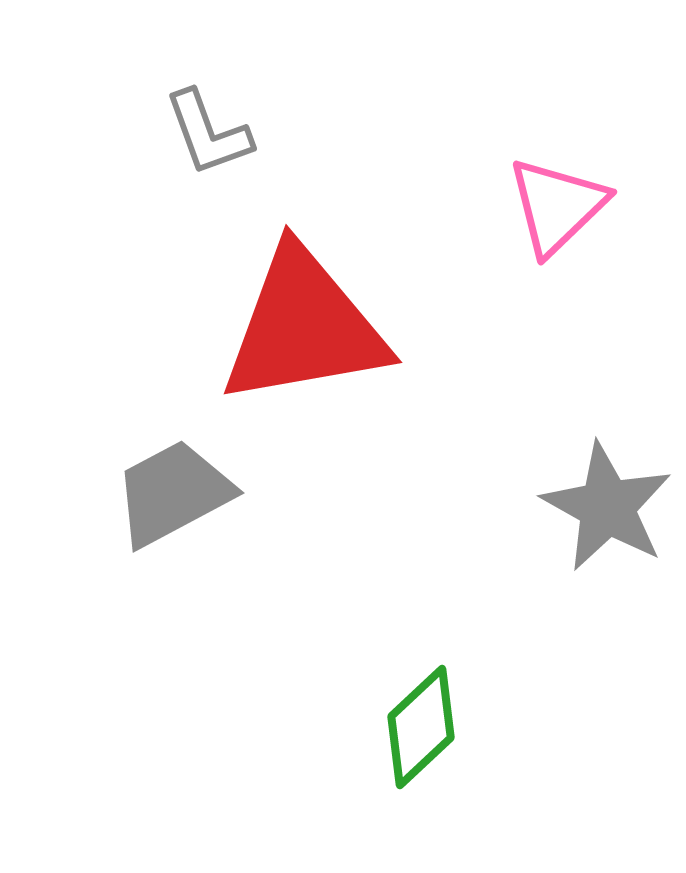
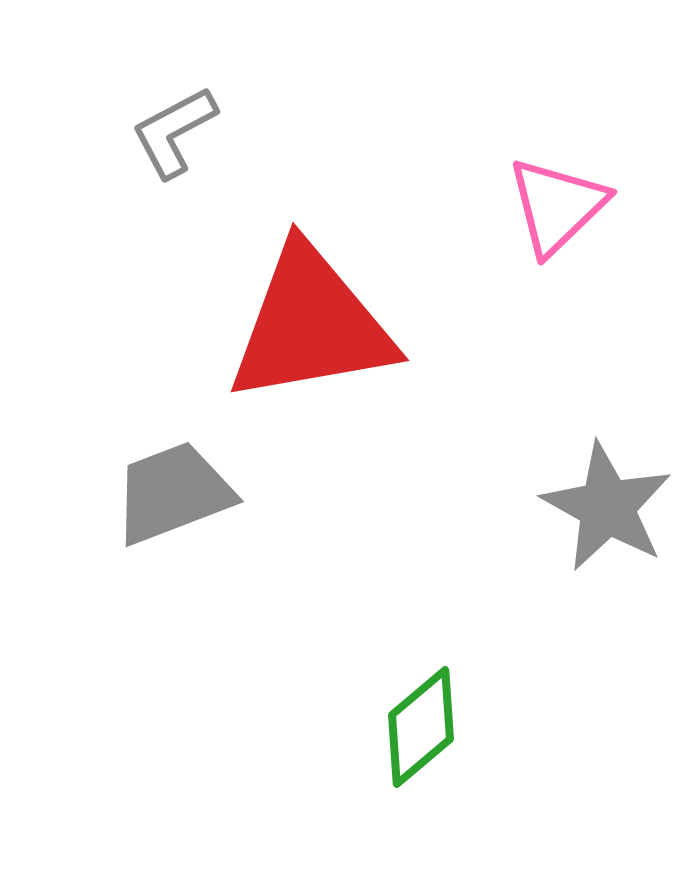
gray L-shape: moved 34 px left, 1 px up; rotated 82 degrees clockwise
red triangle: moved 7 px right, 2 px up
gray trapezoid: rotated 7 degrees clockwise
green diamond: rotated 3 degrees clockwise
